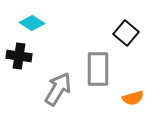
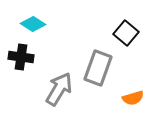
cyan diamond: moved 1 px right, 1 px down
black cross: moved 2 px right, 1 px down
gray rectangle: moved 1 px up; rotated 20 degrees clockwise
gray arrow: moved 1 px right
